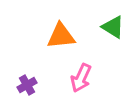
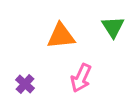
green triangle: rotated 25 degrees clockwise
purple cross: moved 2 px left, 1 px up; rotated 18 degrees counterclockwise
